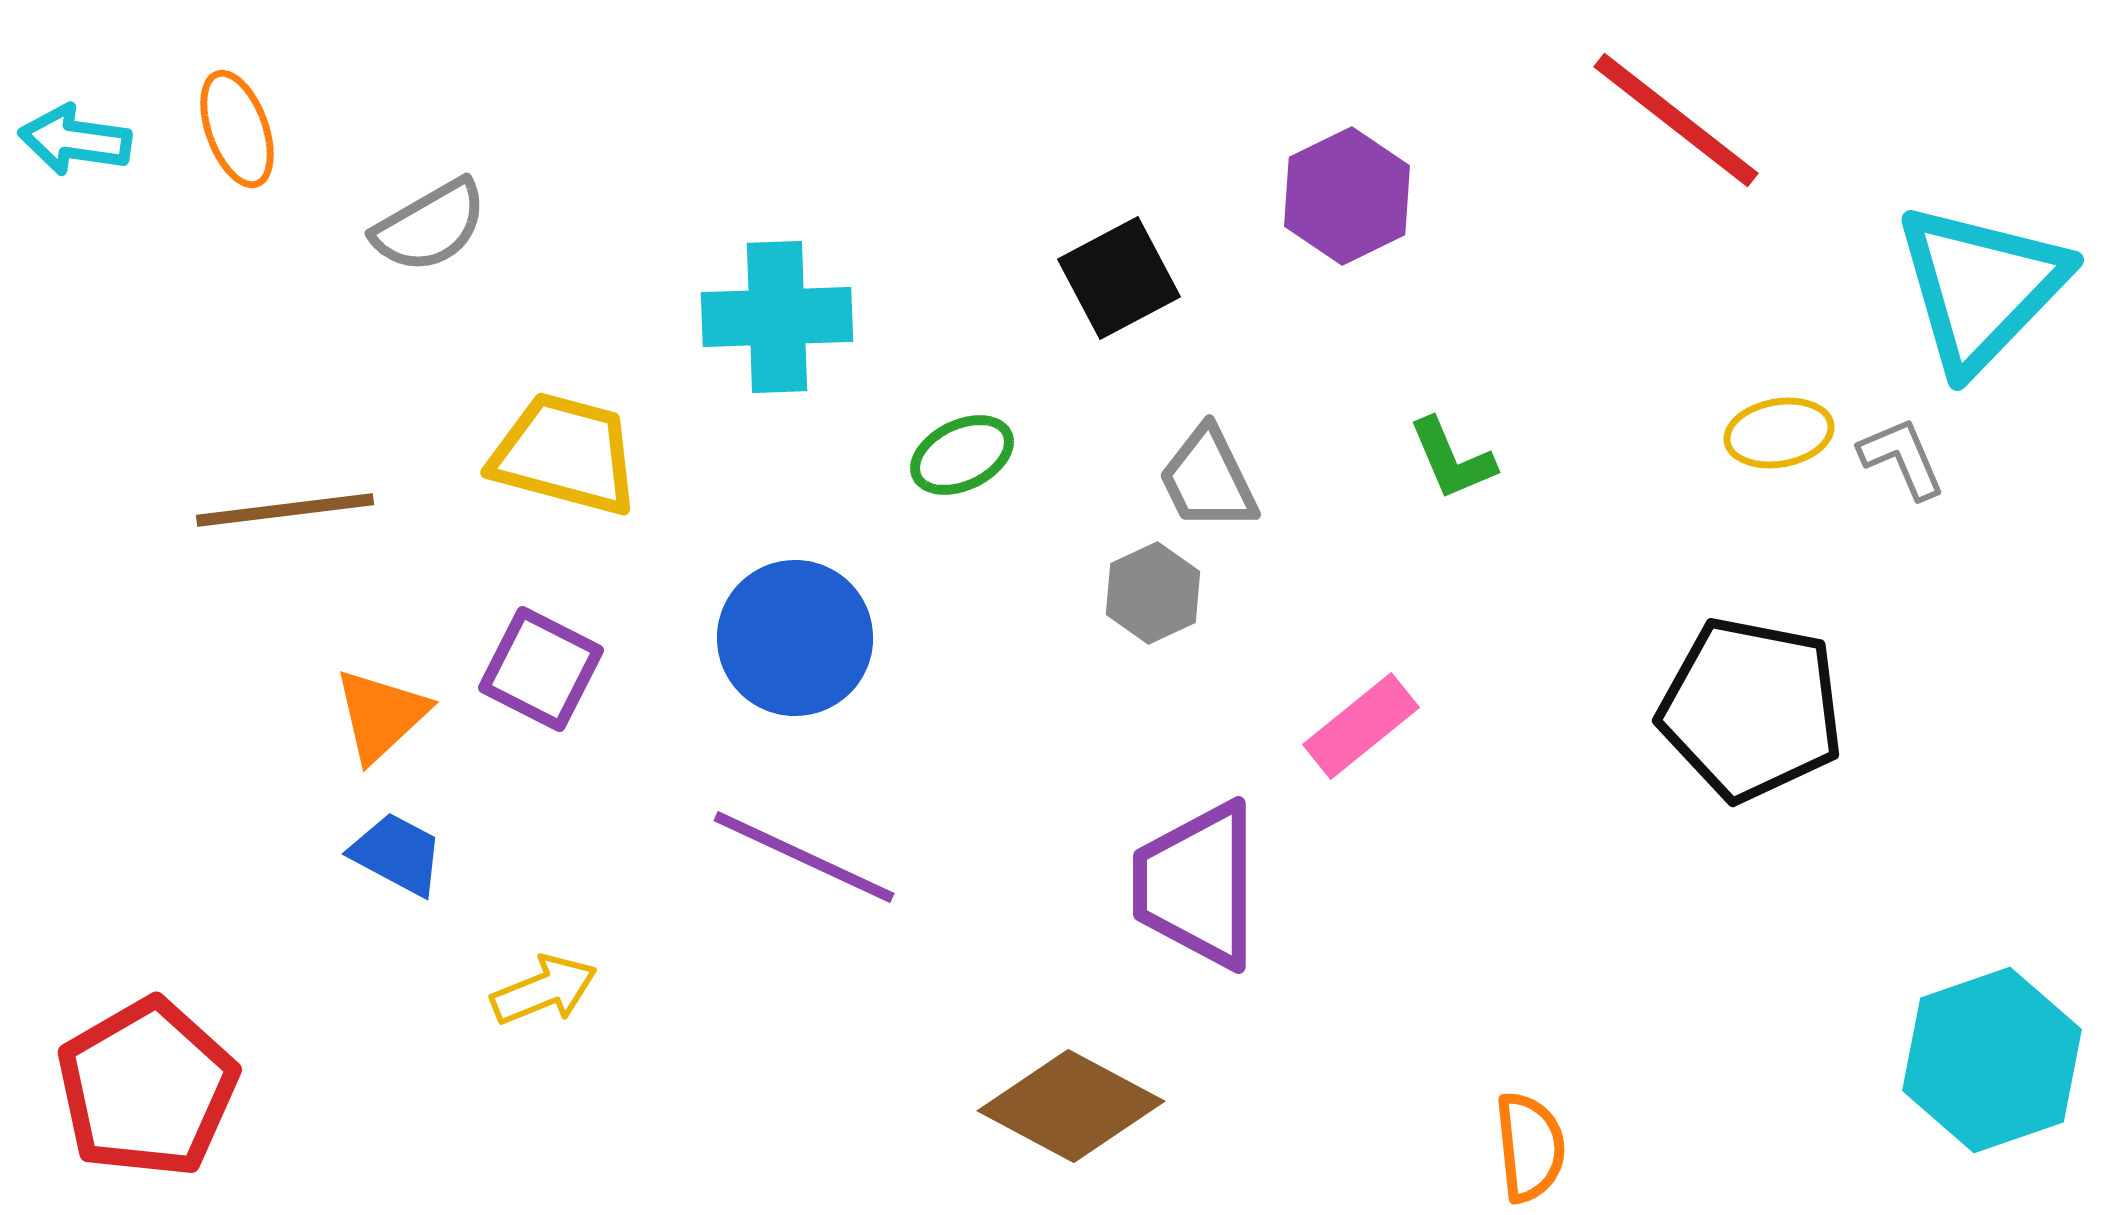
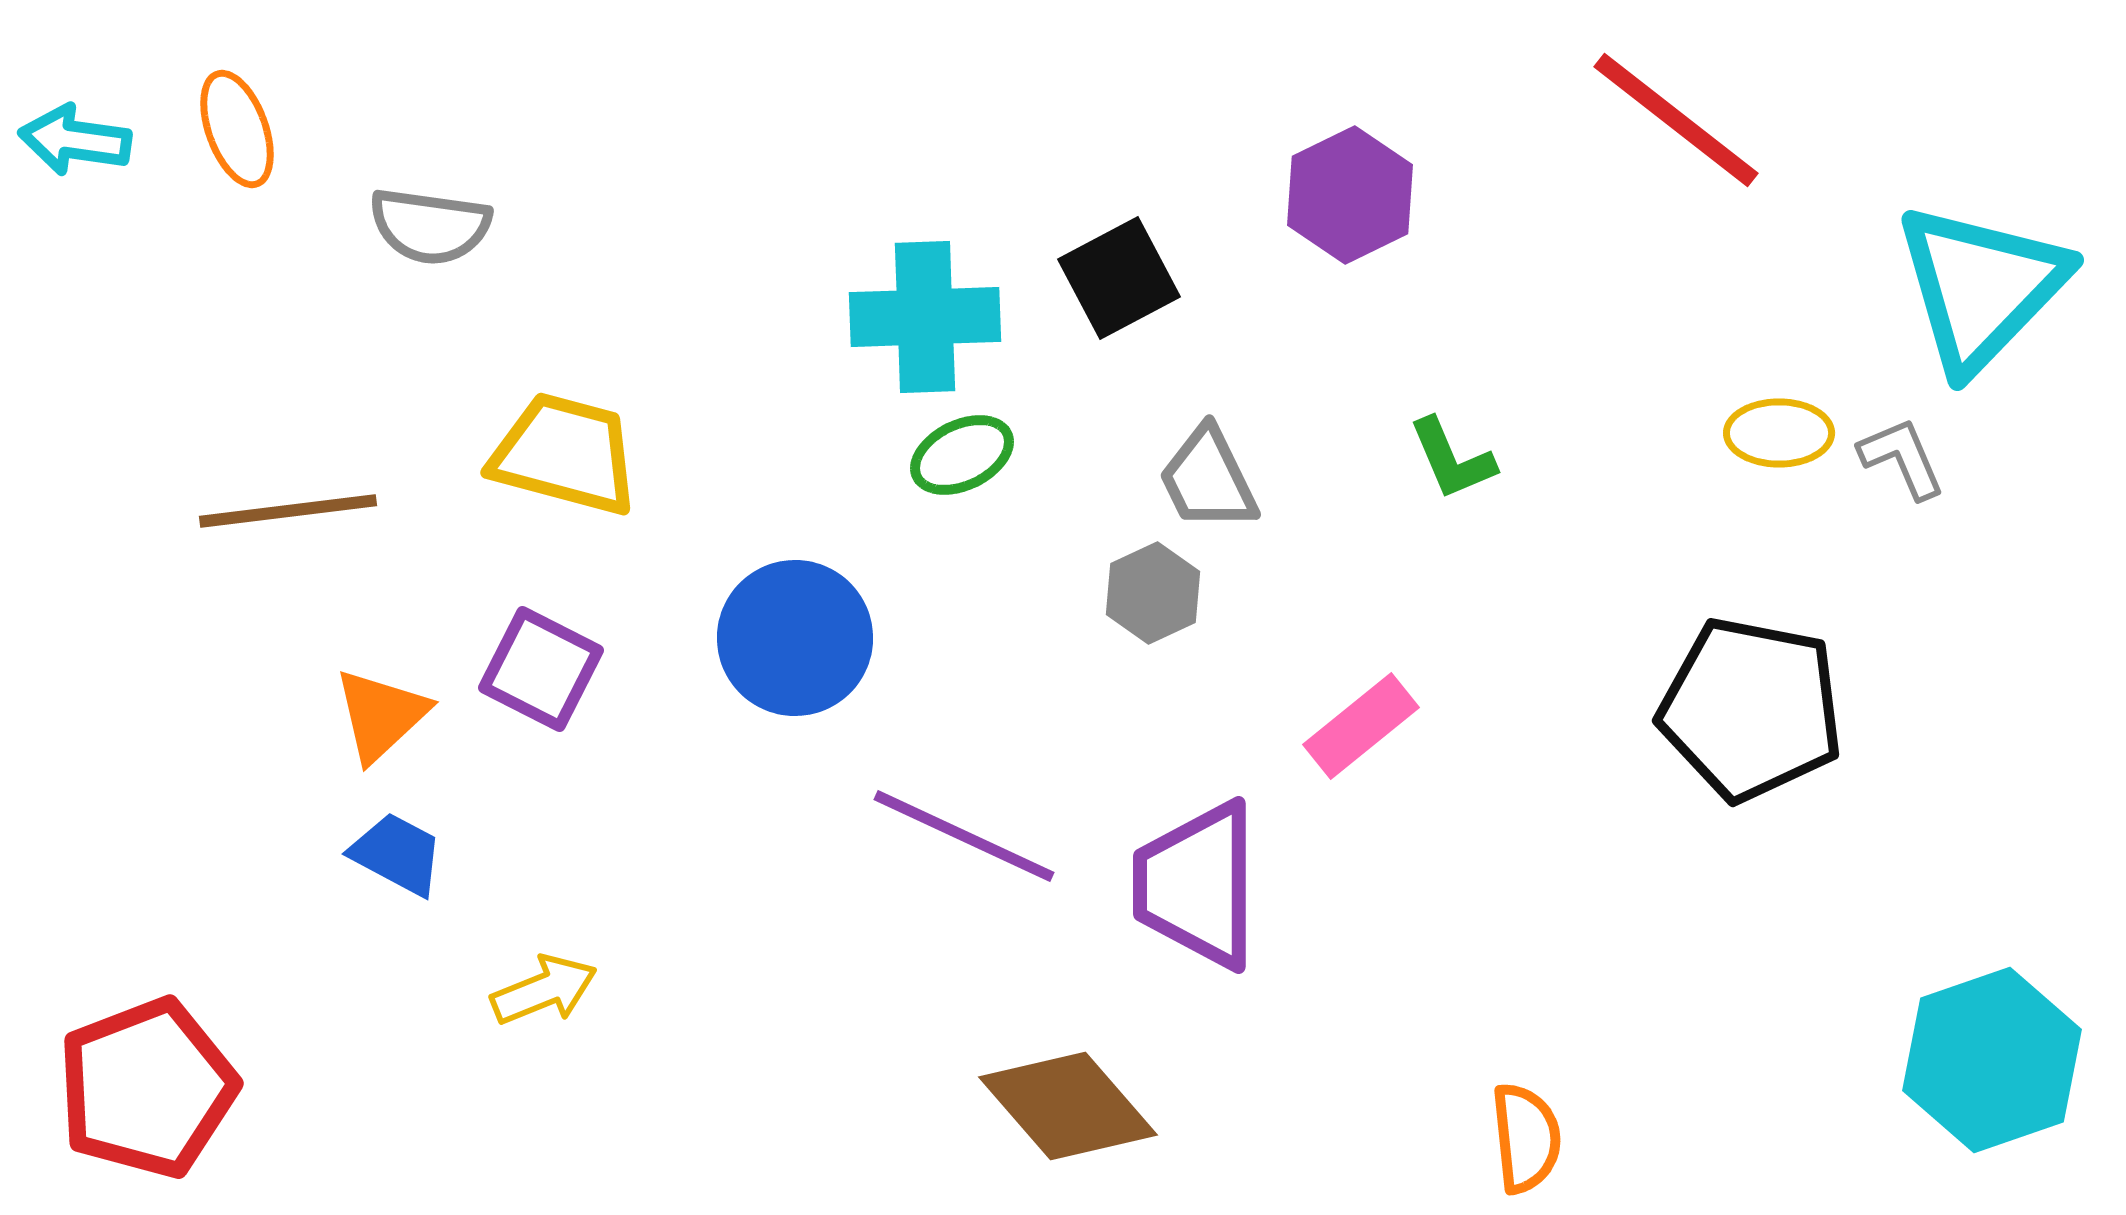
purple hexagon: moved 3 px right, 1 px up
gray semicircle: rotated 38 degrees clockwise
cyan cross: moved 148 px right
yellow ellipse: rotated 10 degrees clockwise
brown line: moved 3 px right, 1 px down
purple line: moved 160 px right, 21 px up
red pentagon: rotated 9 degrees clockwise
brown diamond: moved 3 px left; rotated 21 degrees clockwise
orange semicircle: moved 4 px left, 9 px up
